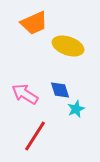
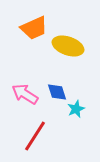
orange trapezoid: moved 5 px down
blue diamond: moved 3 px left, 2 px down
